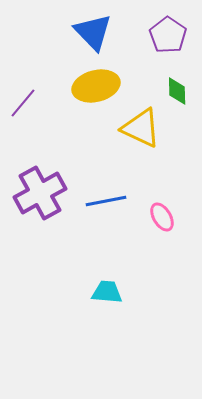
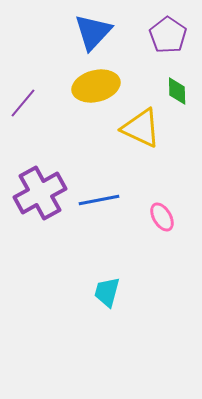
blue triangle: rotated 27 degrees clockwise
blue line: moved 7 px left, 1 px up
cyan trapezoid: rotated 80 degrees counterclockwise
